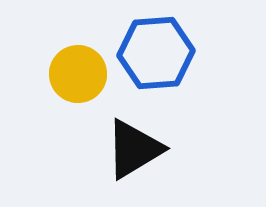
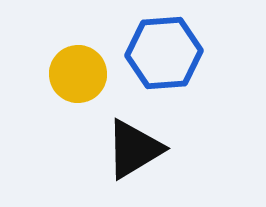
blue hexagon: moved 8 px right
